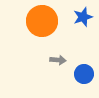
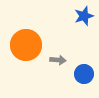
blue star: moved 1 px right, 1 px up
orange circle: moved 16 px left, 24 px down
